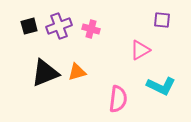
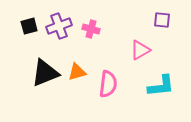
cyan L-shape: rotated 32 degrees counterclockwise
pink semicircle: moved 10 px left, 15 px up
